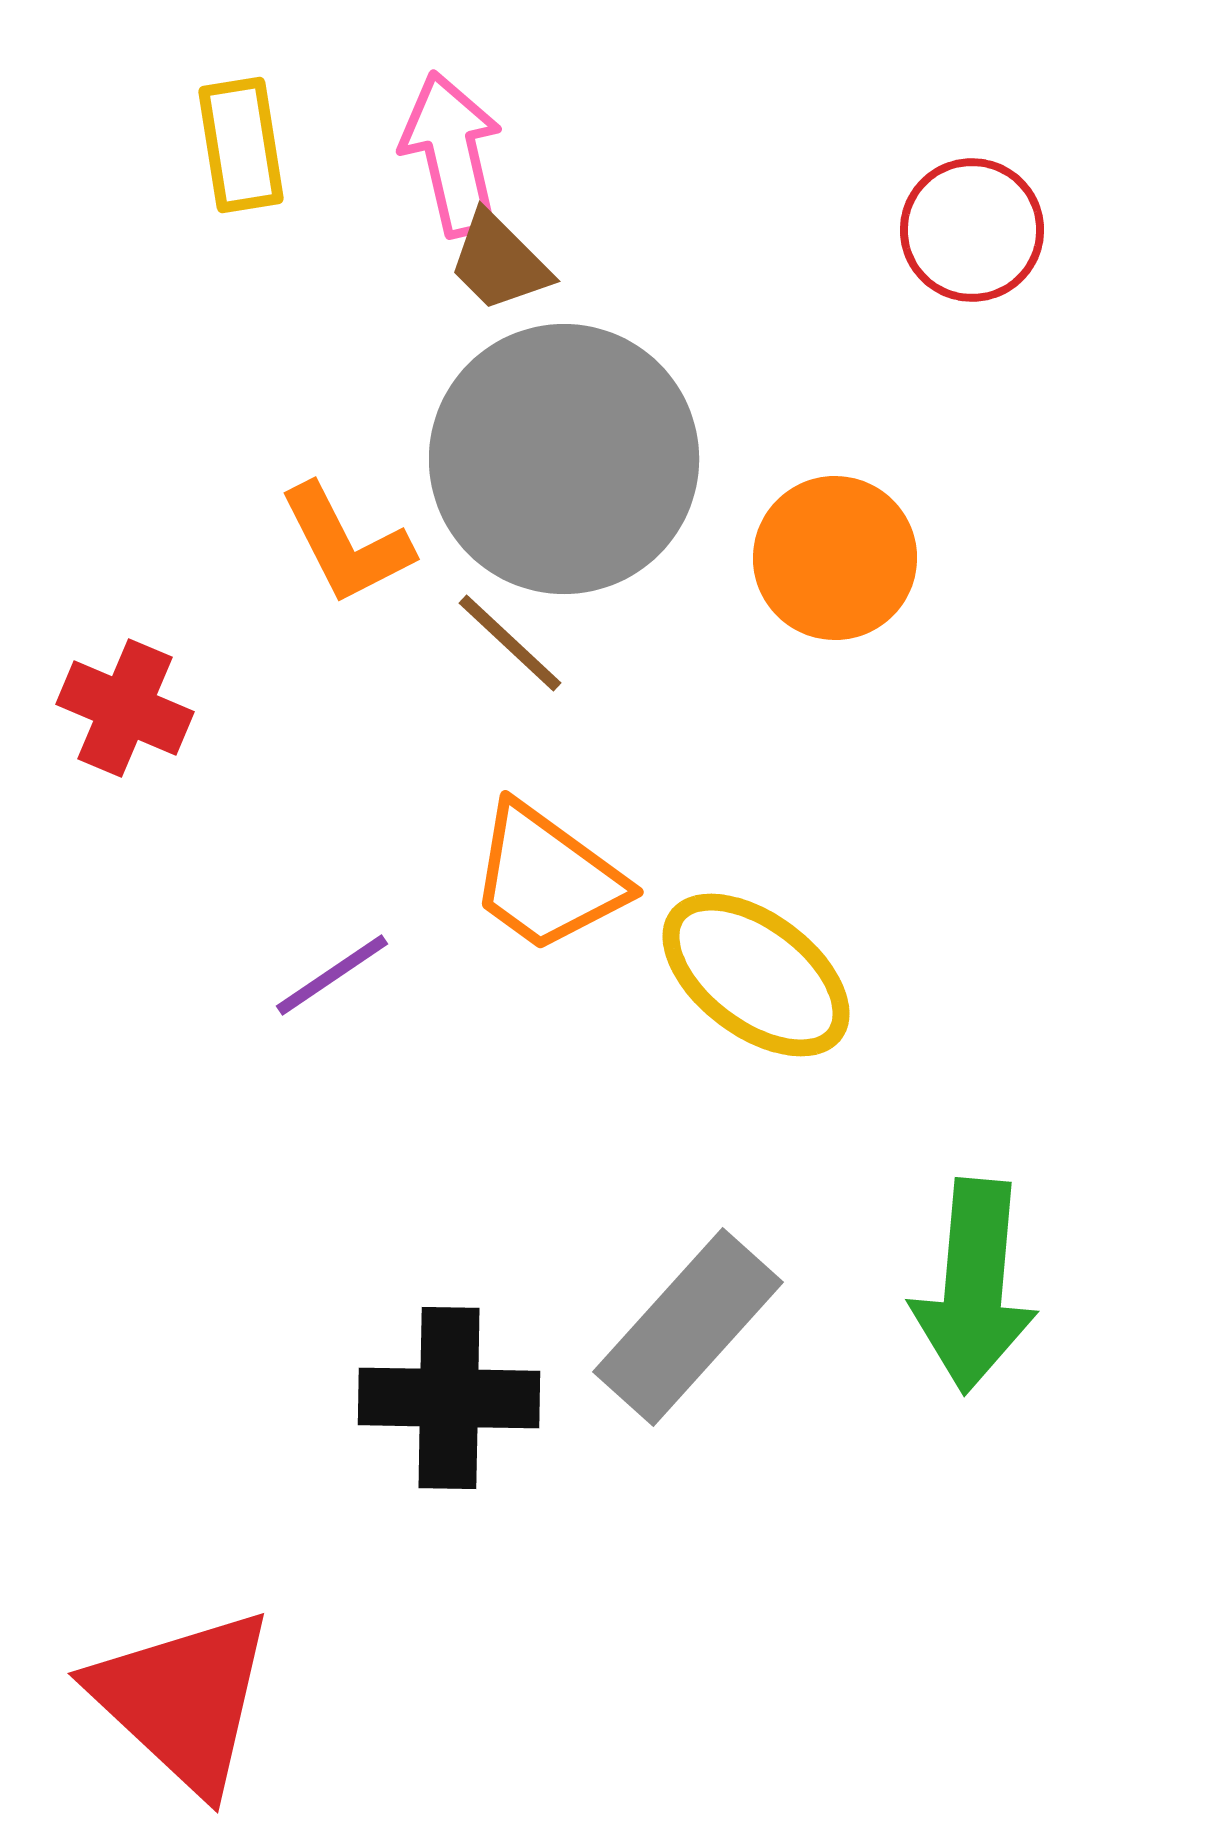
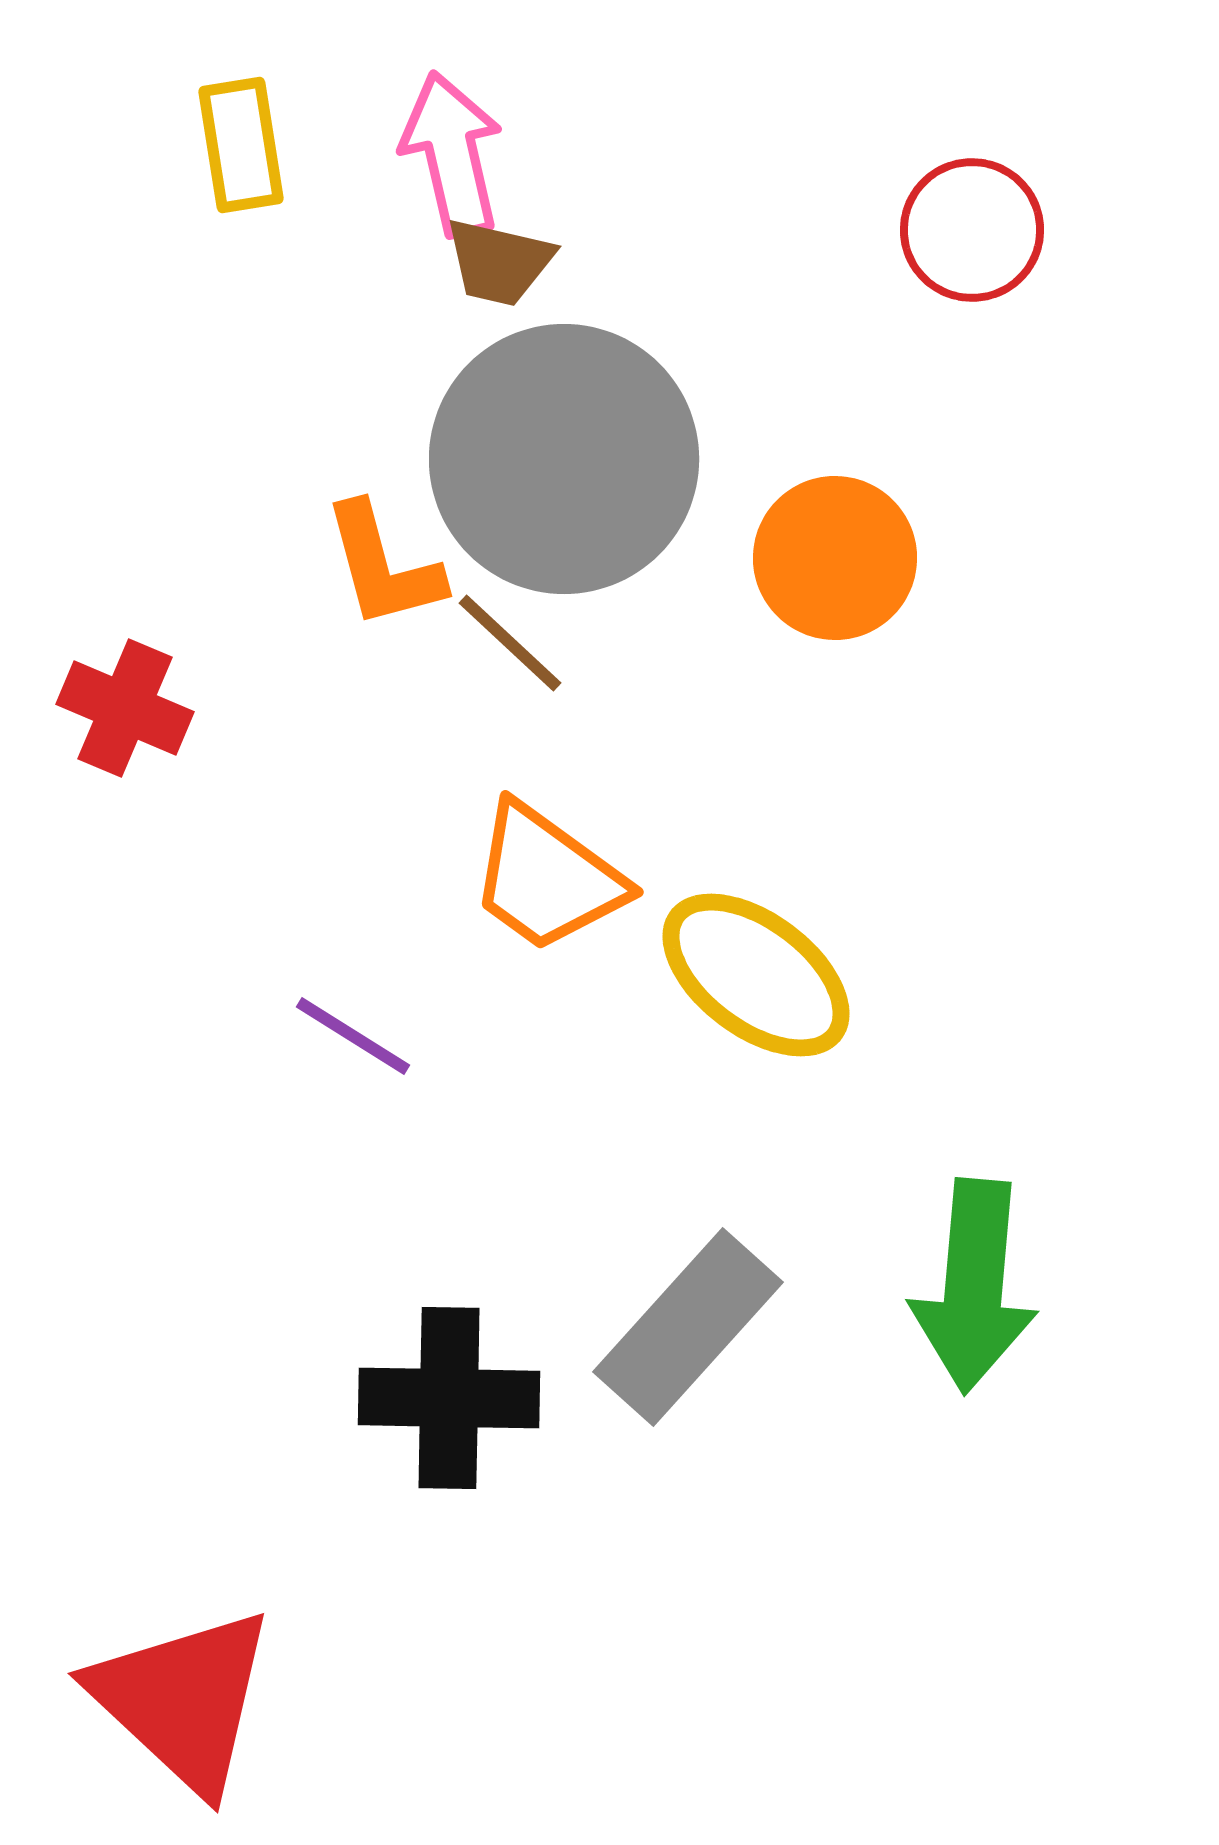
brown trapezoid: rotated 32 degrees counterclockwise
orange L-shape: moved 37 px right, 22 px down; rotated 12 degrees clockwise
purple line: moved 21 px right, 61 px down; rotated 66 degrees clockwise
